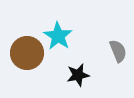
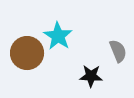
black star: moved 13 px right, 1 px down; rotated 15 degrees clockwise
